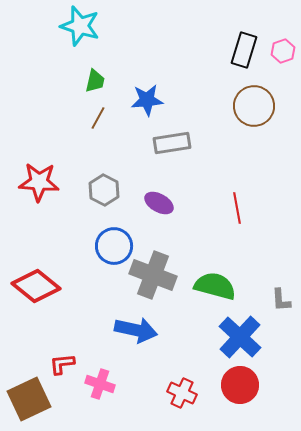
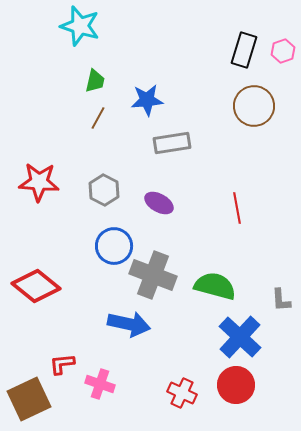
blue arrow: moved 7 px left, 6 px up
red circle: moved 4 px left
